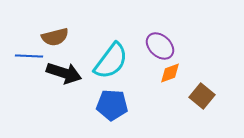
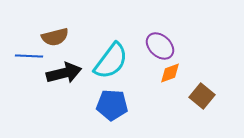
black arrow: rotated 32 degrees counterclockwise
